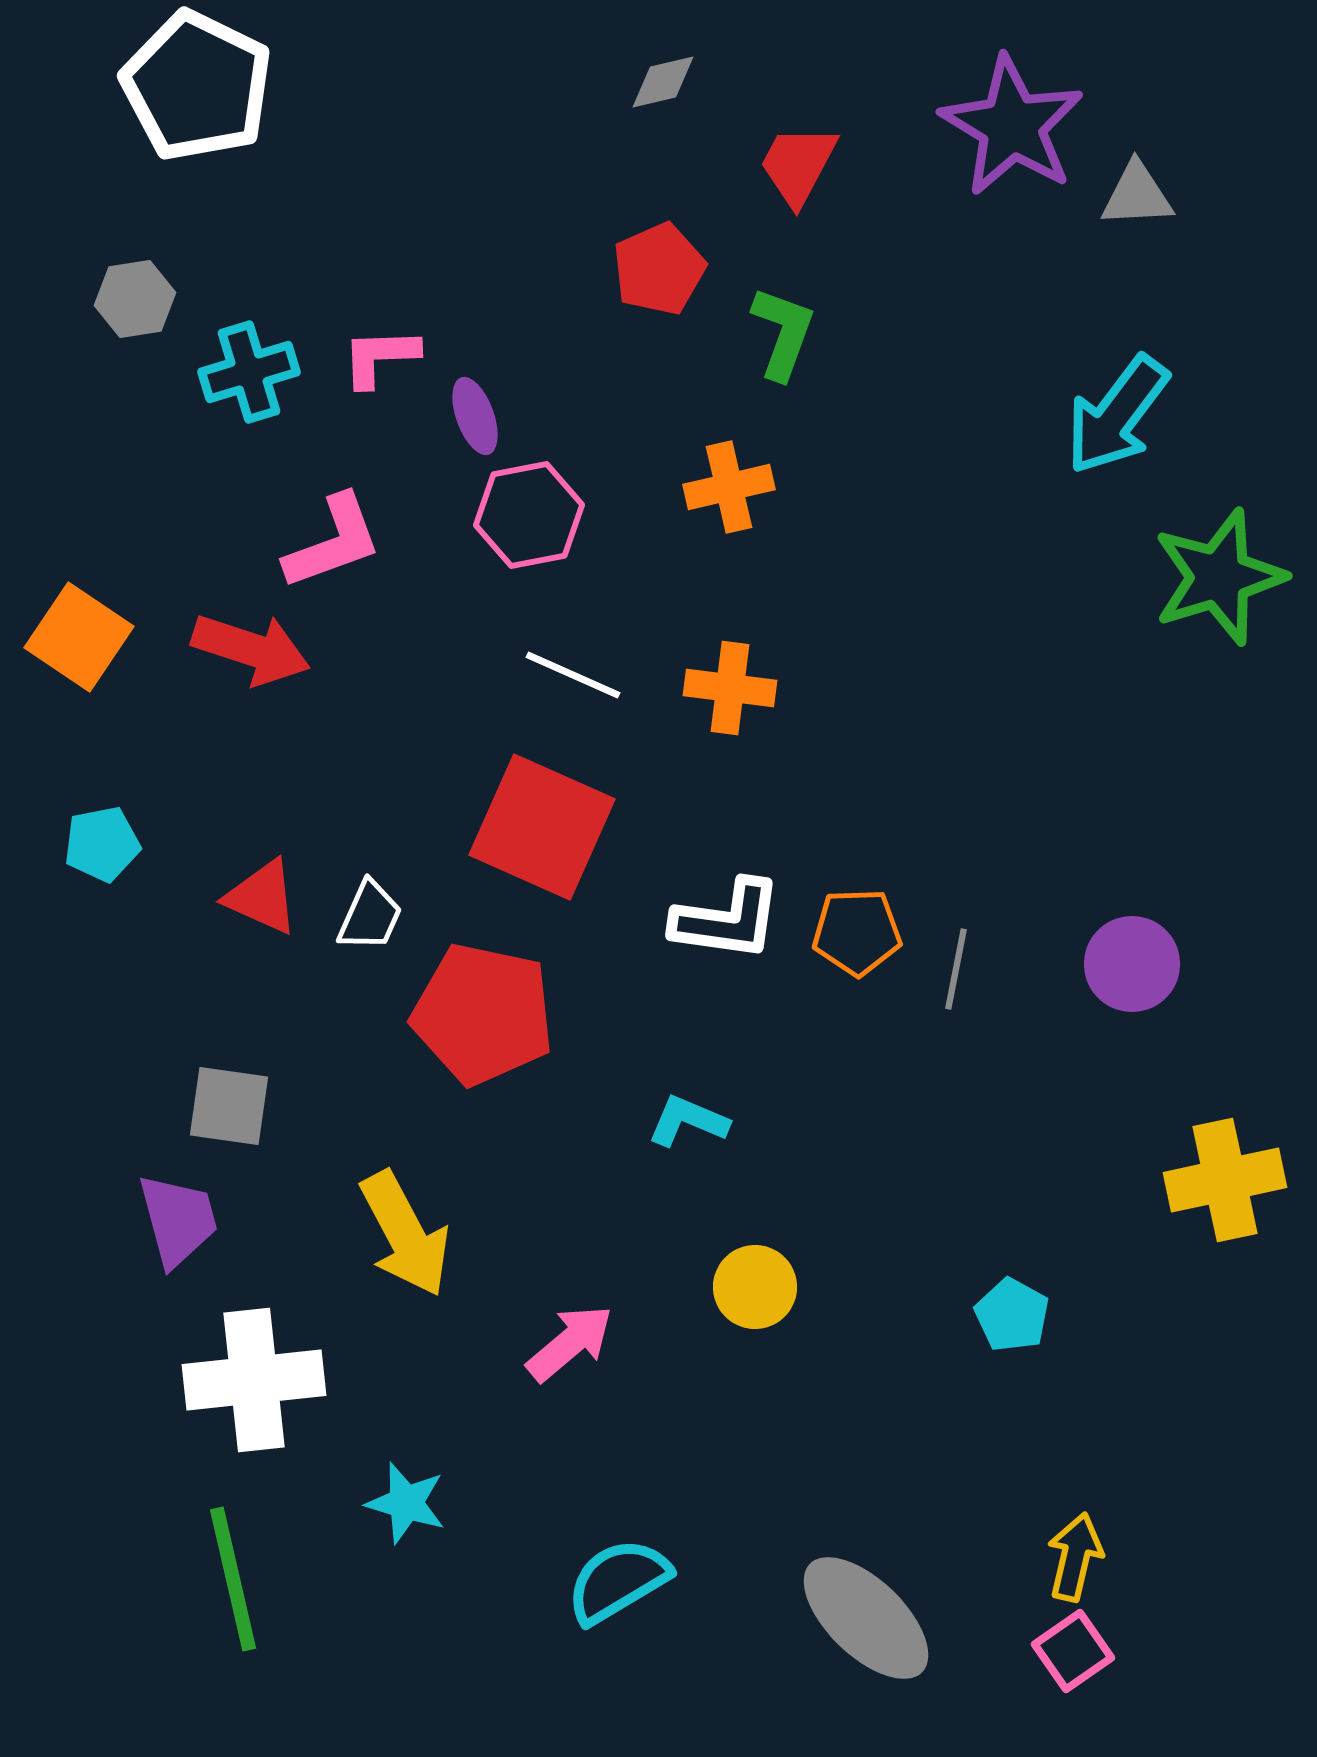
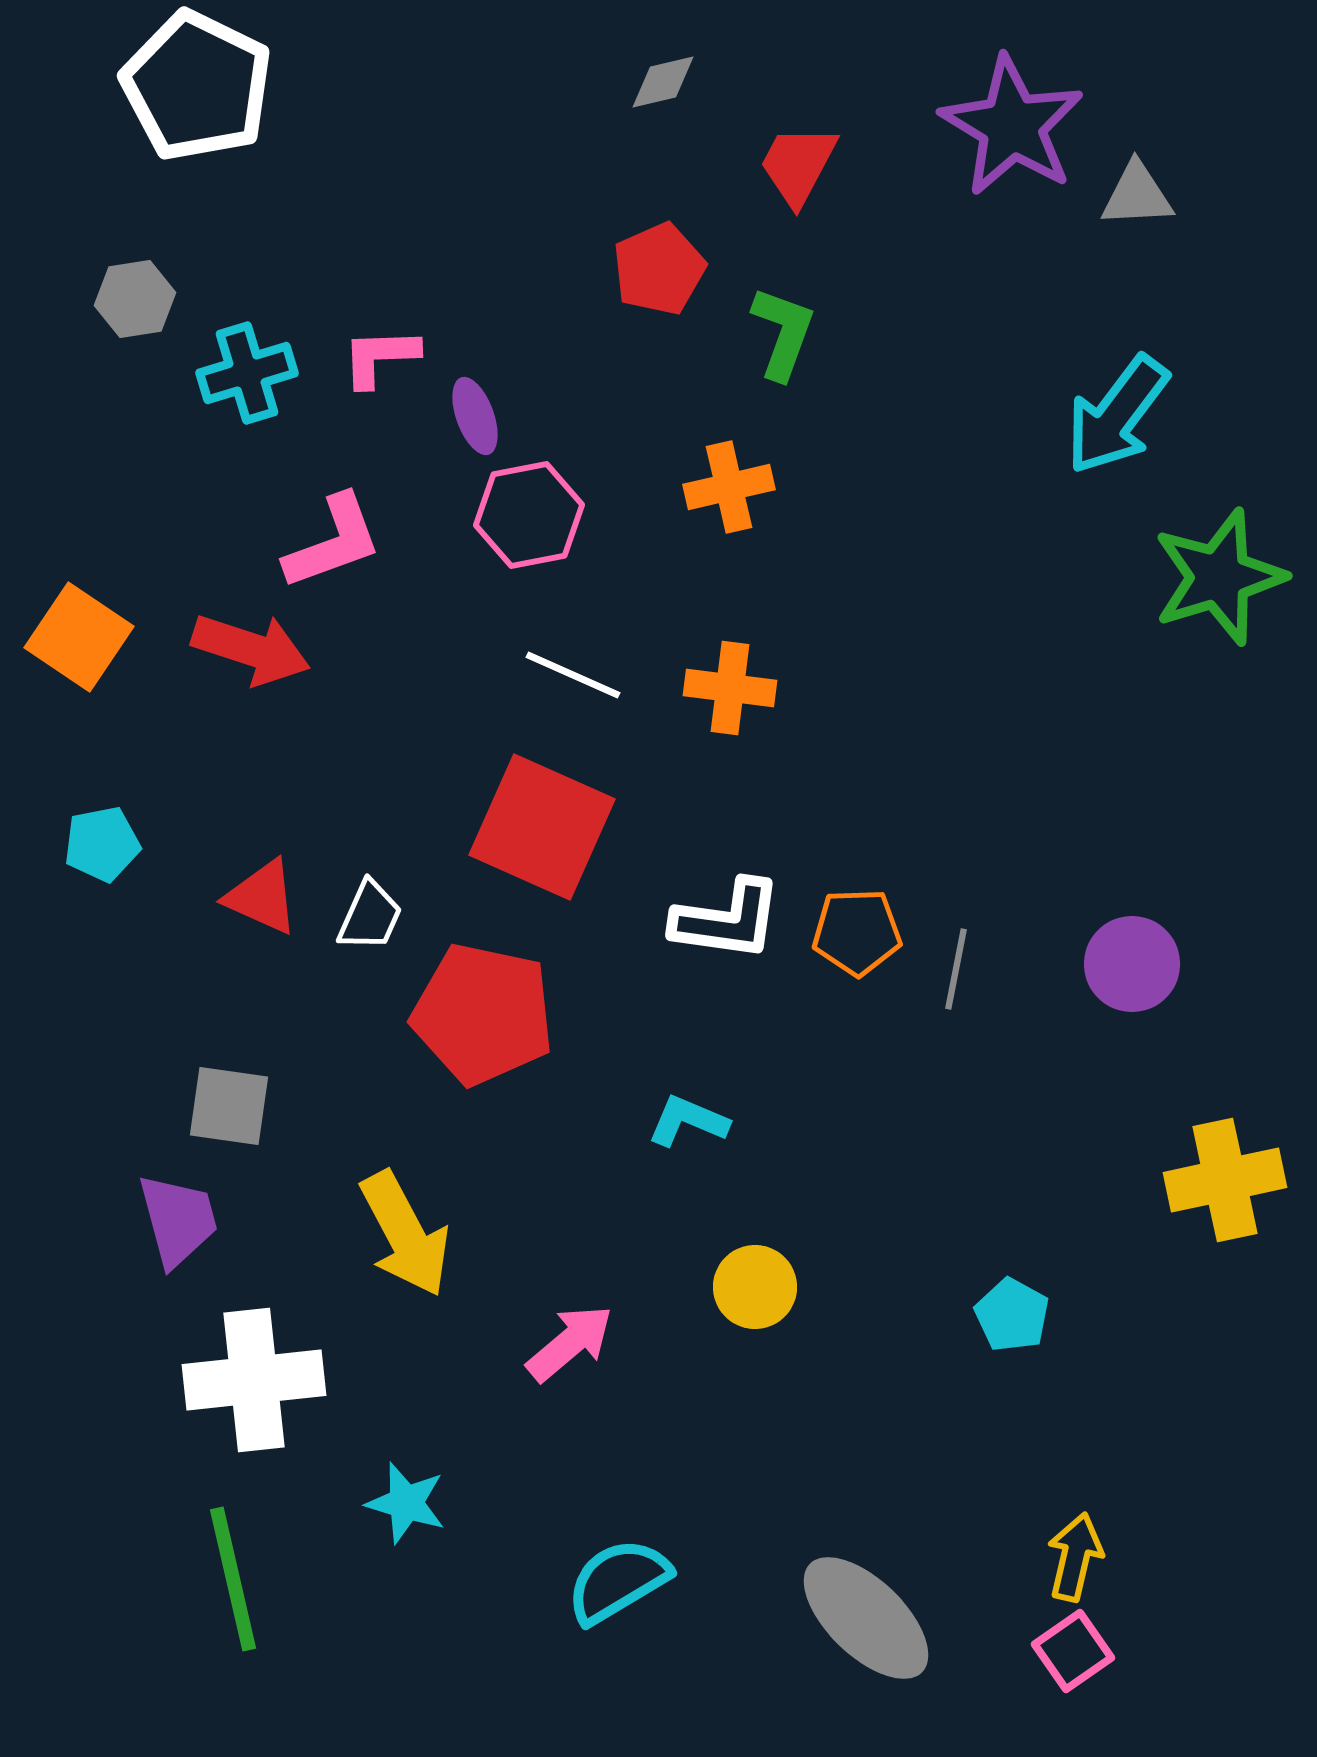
cyan cross at (249, 372): moved 2 px left, 1 px down
